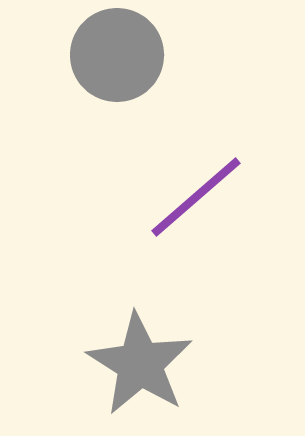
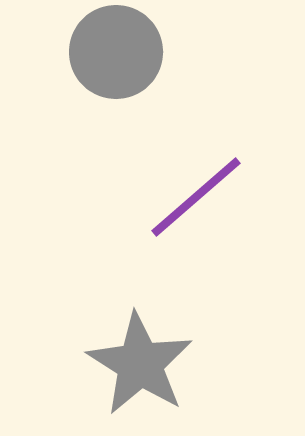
gray circle: moved 1 px left, 3 px up
